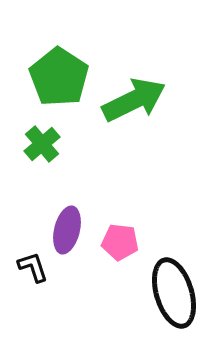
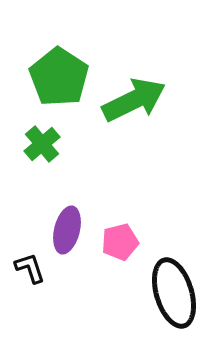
pink pentagon: rotated 21 degrees counterclockwise
black L-shape: moved 3 px left, 1 px down
